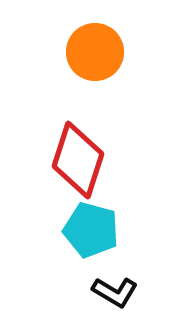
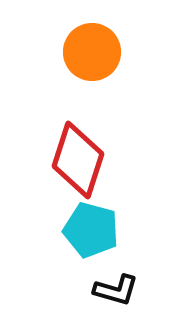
orange circle: moved 3 px left
black L-shape: moved 1 px right, 2 px up; rotated 15 degrees counterclockwise
